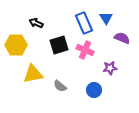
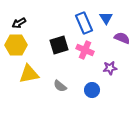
black arrow: moved 17 px left; rotated 56 degrees counterclockwise
yellow triangle: moved 4 px left
blue circle: moved 2 px left
